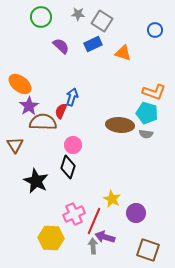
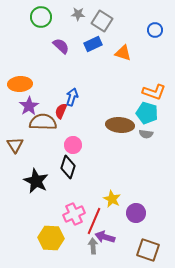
orange ellipse: rotated 40 degrees counterclockwise
